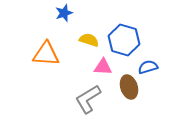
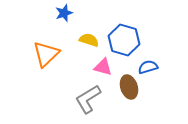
orange triangle: rotated 48 degrees counterclockwise
pink triangle: rotated 12 degrees clockwise
